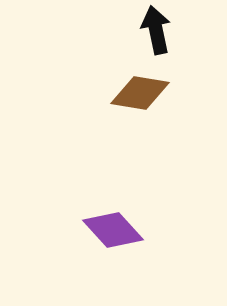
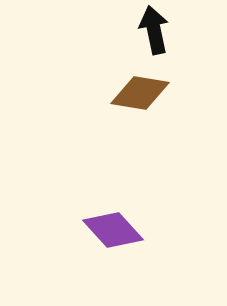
black arrow: moved 2 px left
